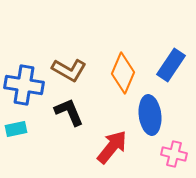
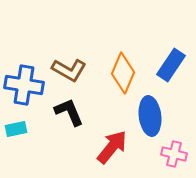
blue ellipse: moved 1 px down
